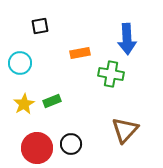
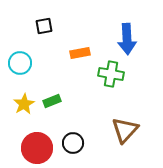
black square: moved 4 px right
black circle: moved 2 px right, 1 px up
